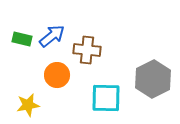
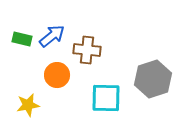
gray hexagon: rotated 9 degrees clockwise
